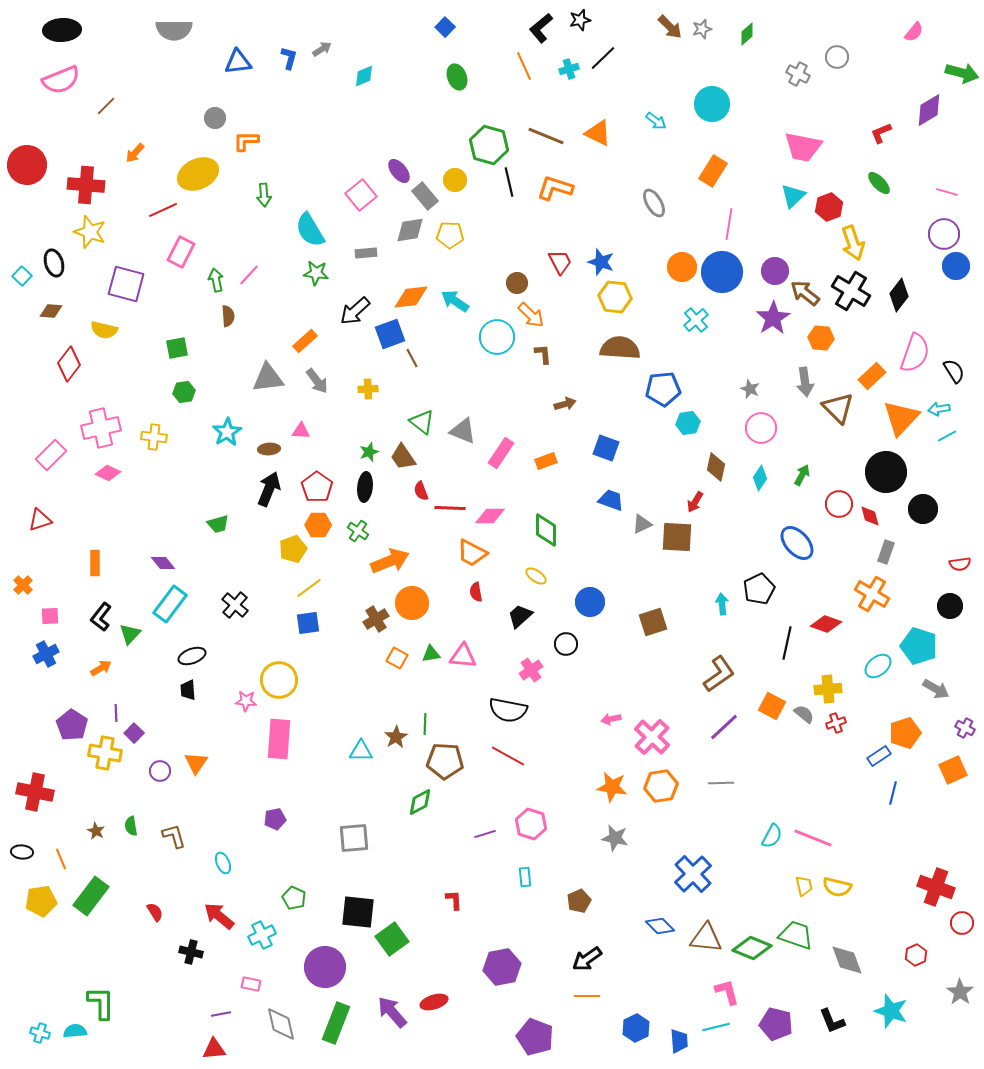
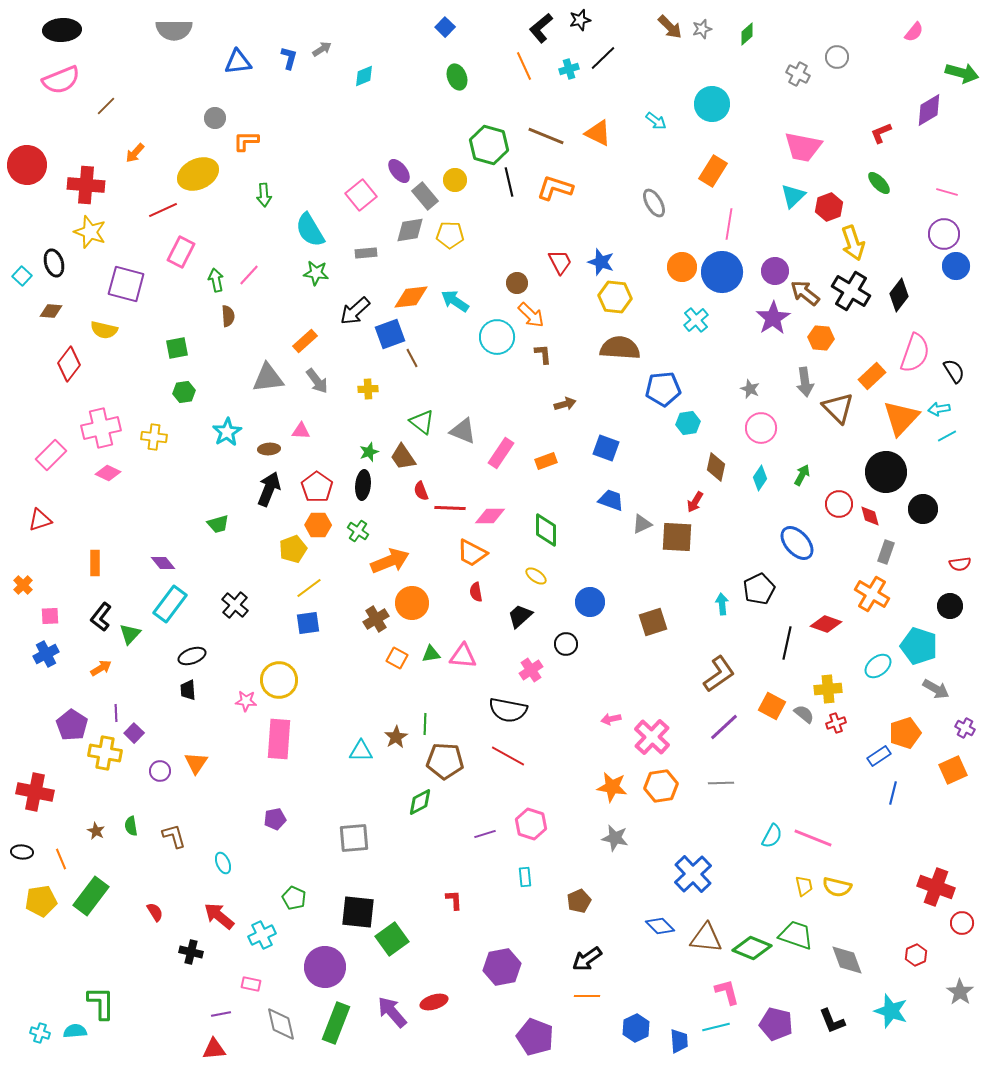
black ellipse at (365, 487): moved 2 px left, 2 px up
